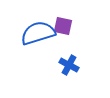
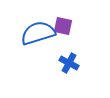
blue cross: moved 2 px up
